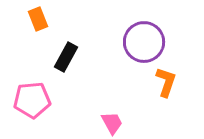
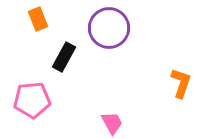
purple circle: moved 35 px left, 14 px up
black rectangle: moved 2 px left
orange L-shape: moved 15 px right, 1 px down
